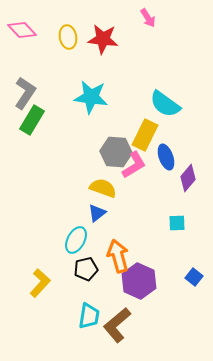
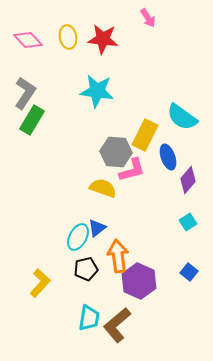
pink diamond: moved 6 px right, 10 px down
cyan star: moved 6 px right, 6 px up
cyan semicircle: moved 17 px right, 13 px down
blue ellipse: moved 2 px right
pink L-shape: moved 2 px left, 5 px down; rotated 16 degrees clockwise
purple diamond: moved 2 px down
blue triangle: moved 15 px down
cyan square: moved 11 px right, 1 px up; rotated 30 degrees counterclockwise
cyan ellipse: moved 2 px right, 3 px up
orange arrow: rotated 8 degrees clockwise
blue square: moved 5 px left, 5 px up
cyan trapezoid: moved 2 px down
